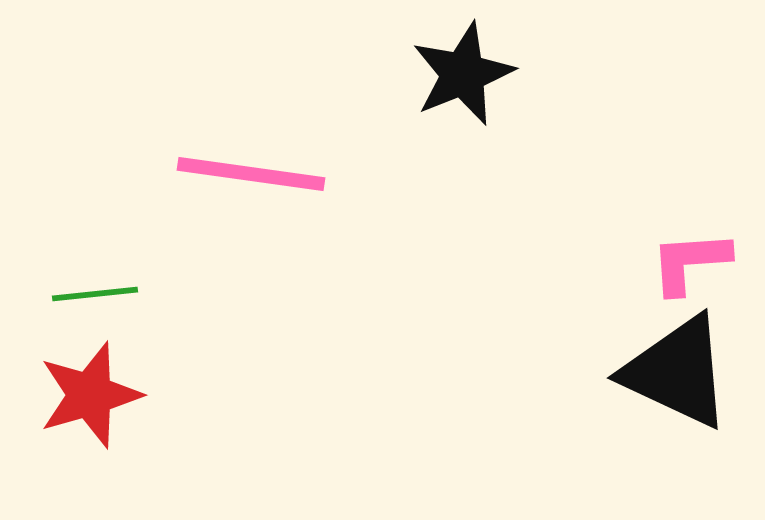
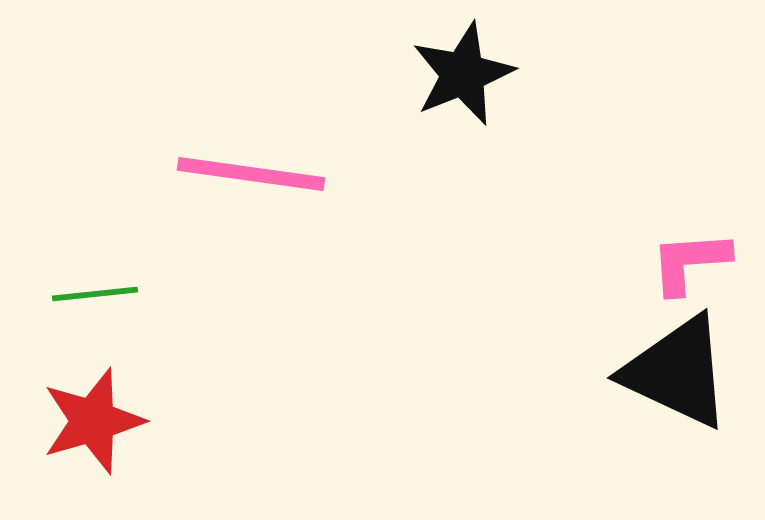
red star: moved 3 px right, 26 px down
